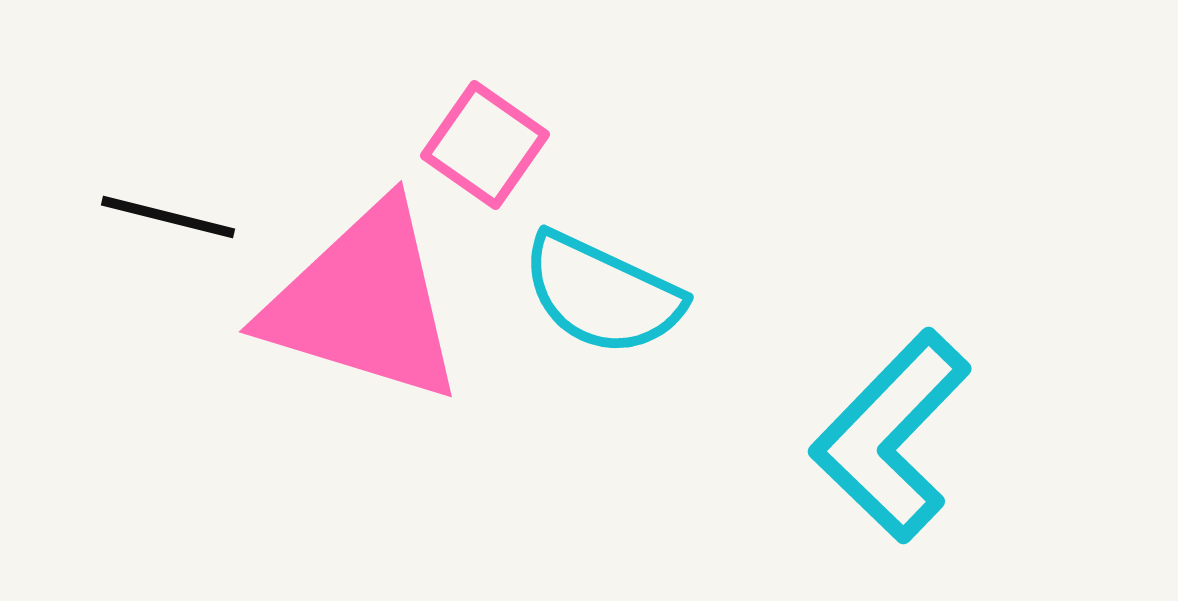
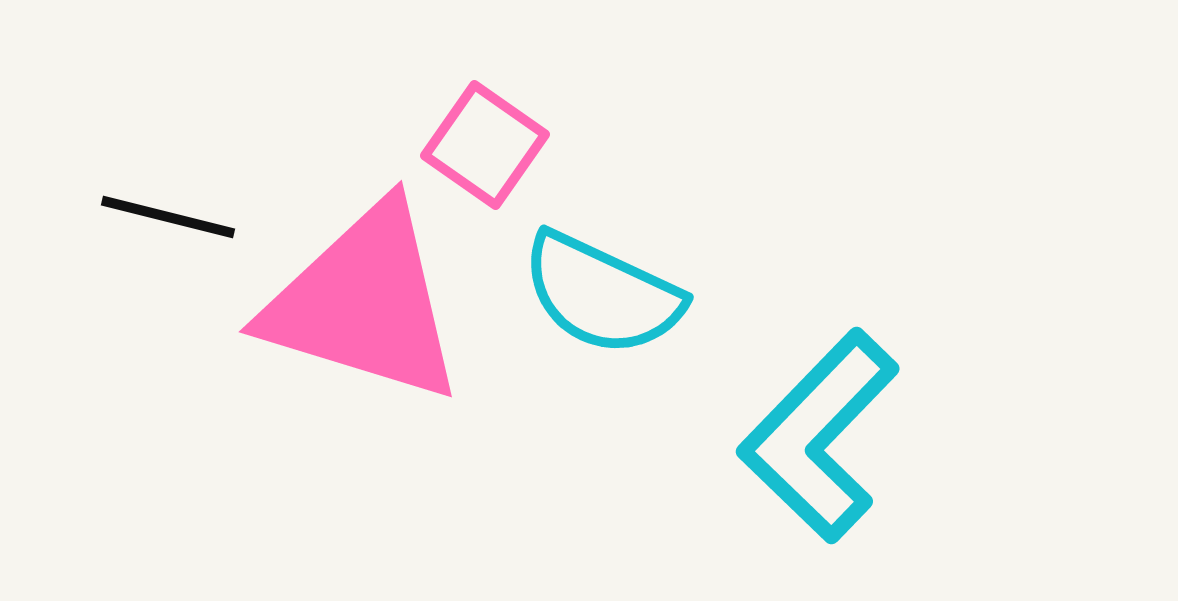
cyan L-shape: moved 72 px left
